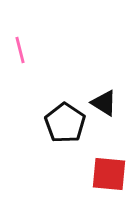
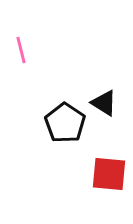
pink line: moved 1 px right
